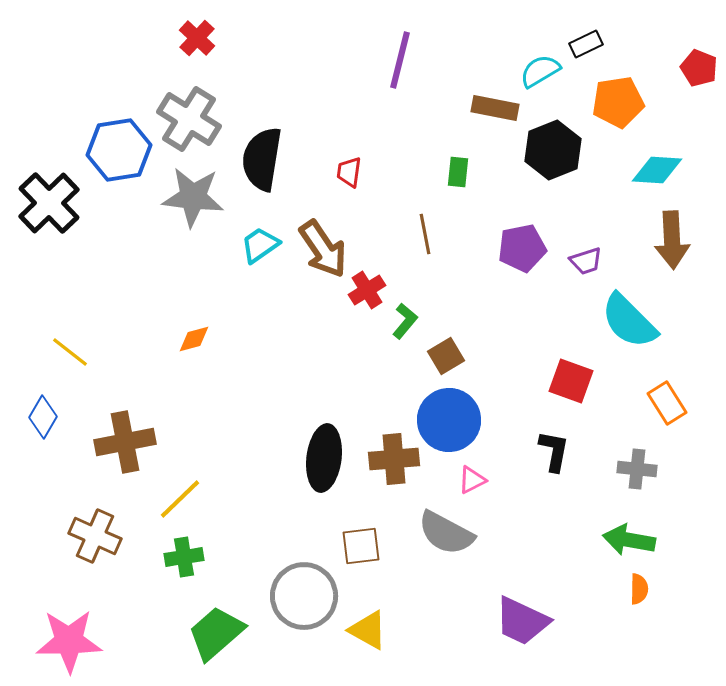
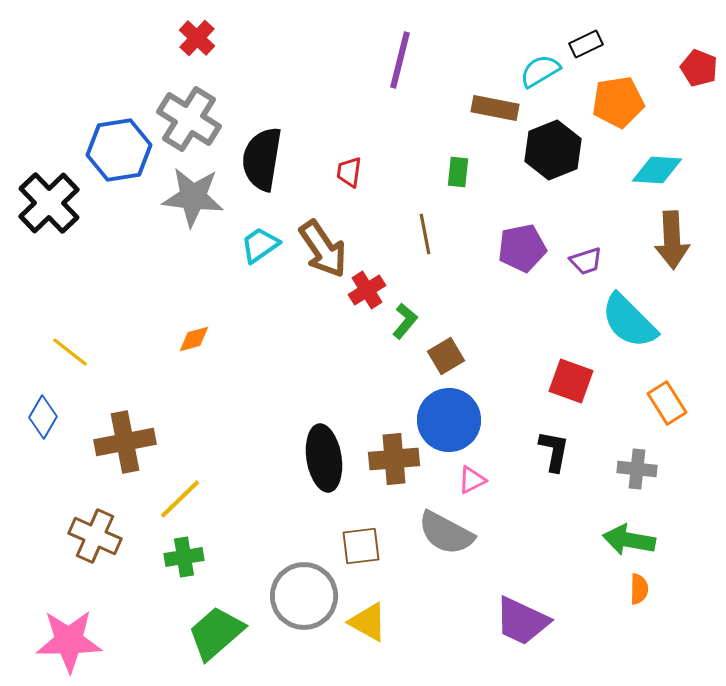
black ellipse at (324, 458): rotated 16 degrees counterclockwise
yellow triangle at (368, 630): moved 8 px up
